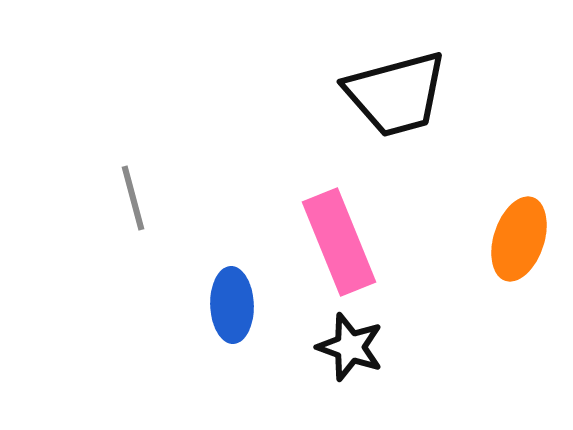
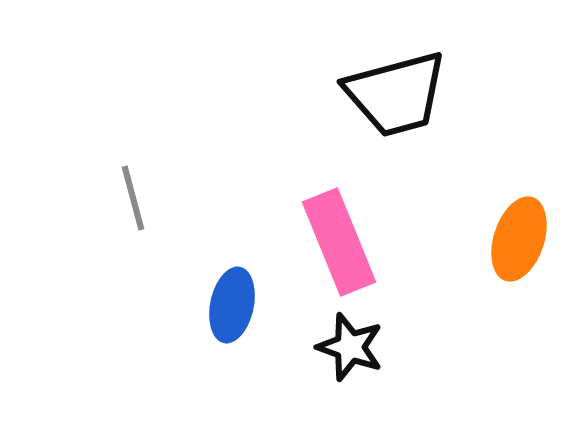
blue ellipse: rotated 14 degrees clockwise
